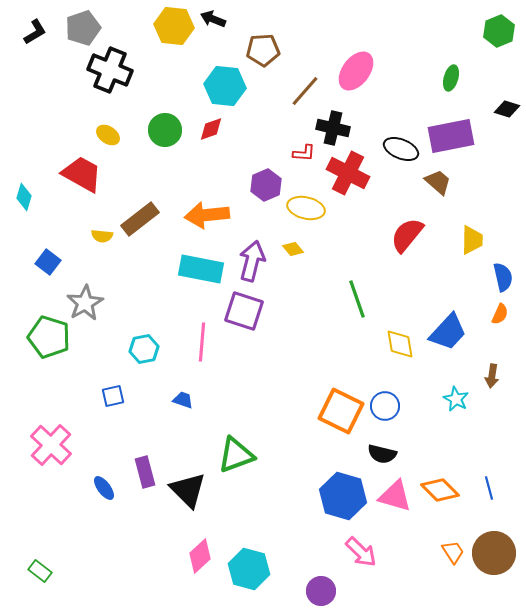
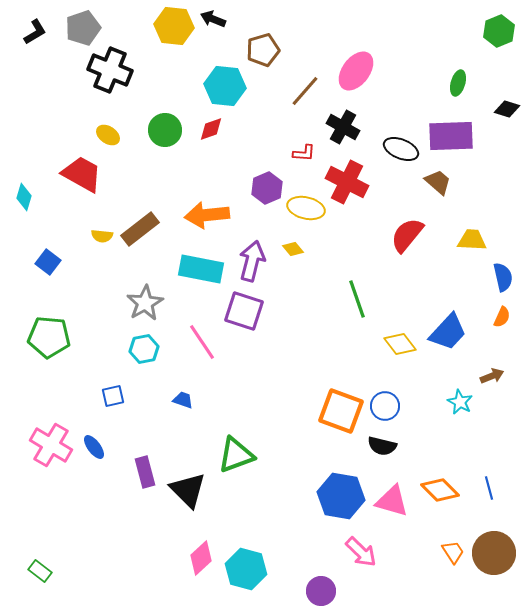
brown pentagon at (263, 50): rotated 12 degrees counterclockwise
green ellipse at (451, 78): moved 7 px right, 5 px down
black cross at (333, 128): moved 10 px right, 1 px up; rotated 16 degrees clockwise
purple rectangle at (451, 136): rotated 9 degrees clockwise
red cross at (348, 173): moved 1 px left, 9 px down
purple hexagon at (266, 185): moved 1 px right, 3 px down
brown rectangle at (140, 219): moved 10 px down
yellow trapezoid at (472, 240): rotated 88 degrees counterclockwise
gray star at (85, 303): moved 60 px right
orange semicircle at (500, 314): moved 2 px right, 3 px down
green pentagon at (49, 337): rotated 12 degrees counterclockwise
pink line at (202, 342): rotated 39 degrees counterclockwise
yellow diamond at (400, 344): rotated 28 degrees counterclockwise
brown arrow at (492, 376): rotated 120 degrees counterclockwise
cyan star at (456, 399): moved 4 px right, 3 px down
orange square at (341, 411): rotated 6 degrees counterclockwise
pink cross at (51, 445): rotated 12 degrees counterclockwise
black semicircle at (382, 454): moved 8 px up
blue ellipse at (104, 488): moved 10 px left, 41 px up
blue hexagon at (343, 496): moved 2 px left; rotated 6 degrees counterclockwise
pink triangle at (395, 496): moved 3 px left, 5 px down
pink diamond at (200, 556): moved 1 px right, 2 px down
cyan hexagon at (249, 569): moved 3 px left
